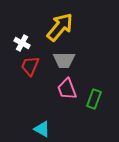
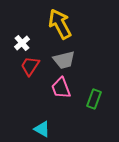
yellow arrow: moved 3 px up; rotated 68 degrees counterclockwise
white cross: rotated 21 degrees clockwise
gray trapezoid: rotated 15 degrees counterclockwise
red trapezoid: rotated 10 degrees clockwise
pink trapezoid: moved 6 px left, 1 px up
